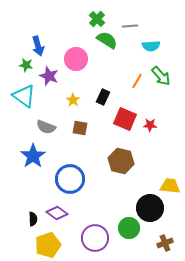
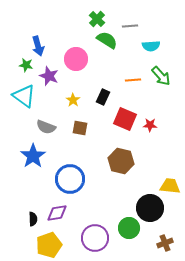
orange line: moved 4 px left, 1 px up; rotated 56 degrees clockwise
purple diamond: rotated 45 degrees counterclockwise
yellow pentagon: moved 1 px right
